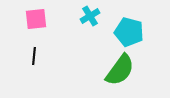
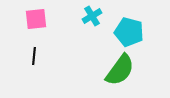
cyan cross: moved 2 px right
